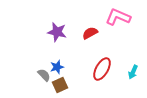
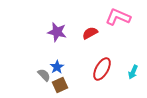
blue star: rotated 16 degrees counterclockwise
